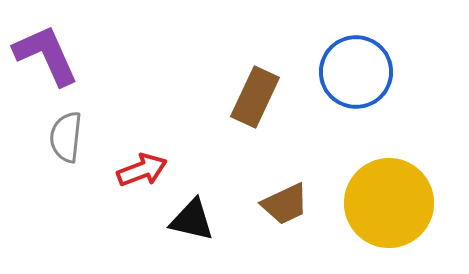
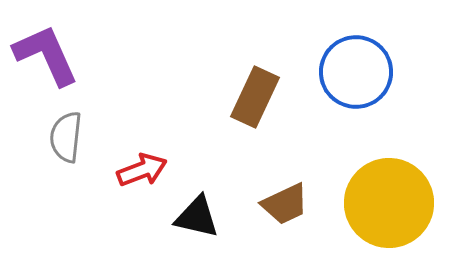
black triangle: moved 5 px right, 3 px up
